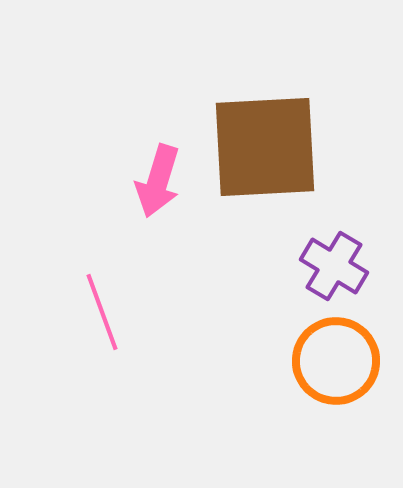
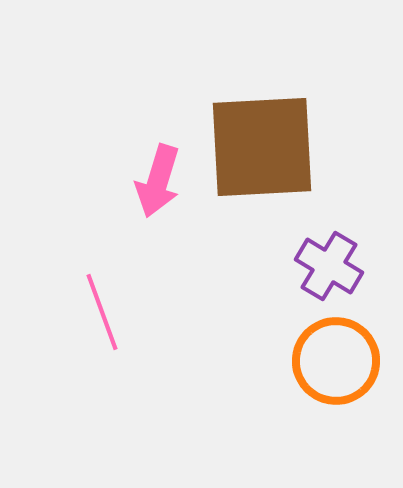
brown square: moved 3 px left
purple cross: moved 5 px left
